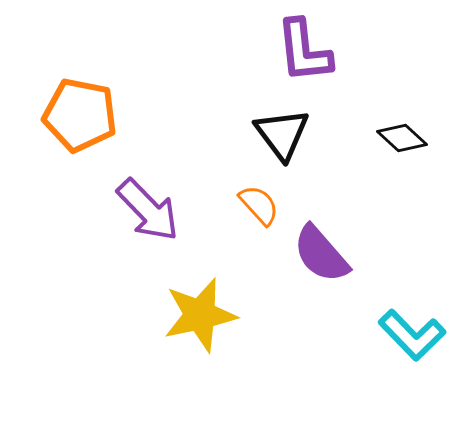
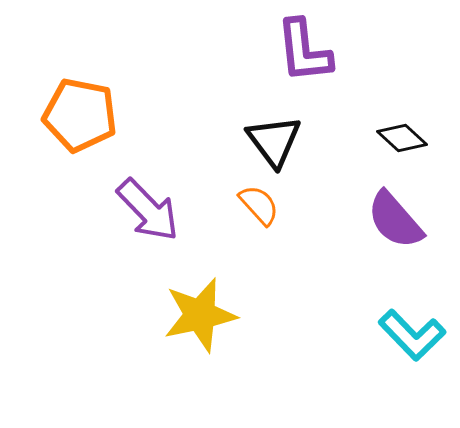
black triangle: moved 8 px left, 7 px down
purple semicircle: moved 74 px right, 34 px up
